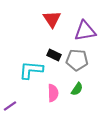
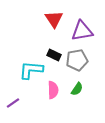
red triangle: moved 2 px right
purple triangle: moved 3 px left
gray pentagon: rotated 15 degrees counterclockwise
pink semicircle: moved 3 px up
purple line: moved 3 px right, 3 px up
